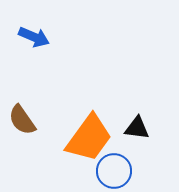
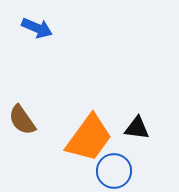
blue arrow: moved 3 px right, 9 px up
